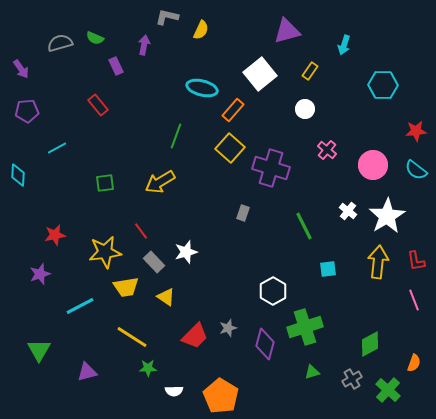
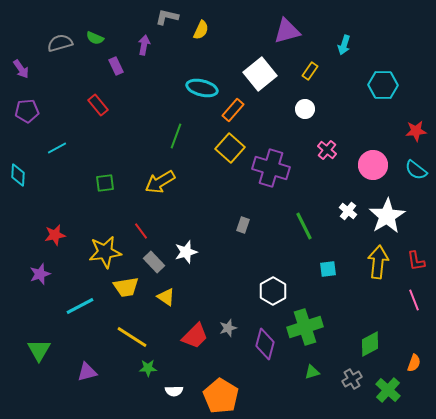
gray rectangle at (243, 213): moved 12 px down
